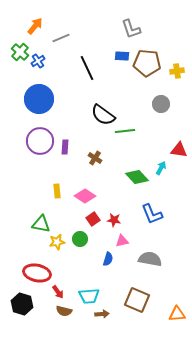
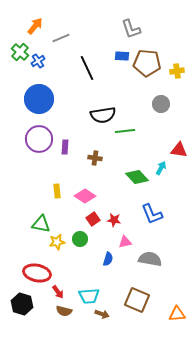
black semicircle: rotated 45 degrees counterclockwise
purple circle: moved 1 px left, 2 px up
brown cross: rotated 24 degrees counterclockwise
pink triangle: moved 3 px right, 1 px down
brown arrow: rotated 24 degrees clockwise
